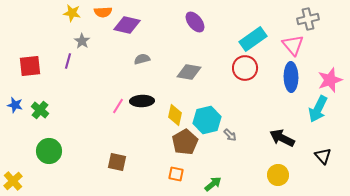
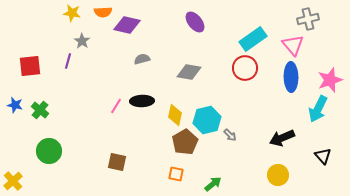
pink line: moved 2 px left
black arrow: rotated 50 degrees counterclockwise
